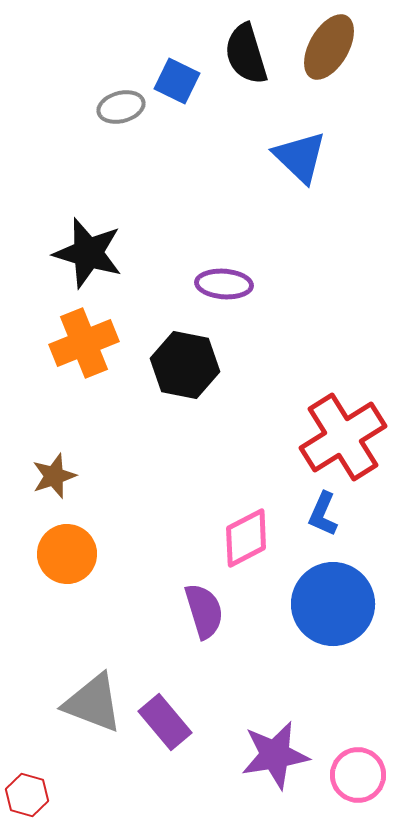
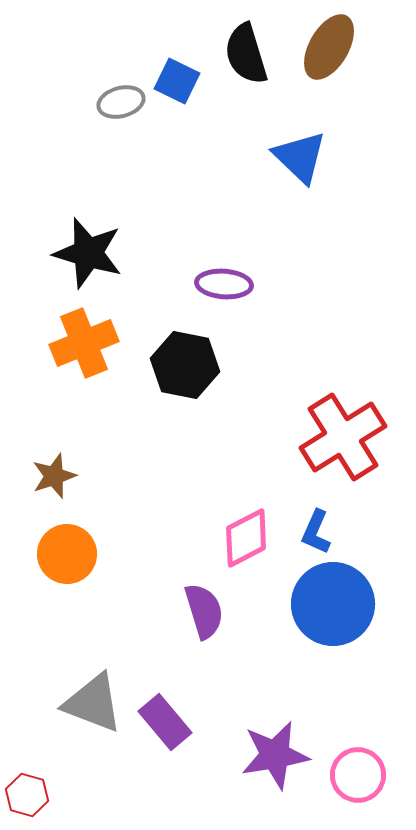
gray ellipse: moved 5 px up
blue L-shape: moved 7 px left, 18 px down
